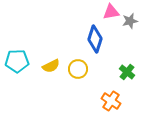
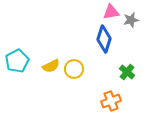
gray star: moved 1 px right, 1 px up
blue diamond: moved 9 px right
cyan pentagon: rotated 25 degrees counterclockwise
yellow circle: moved 4 px left
orange cross: rotated 36 degrees clockwise
